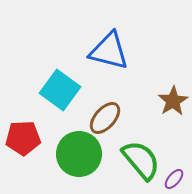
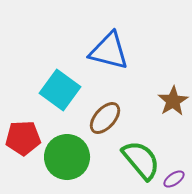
green circle: moved 12 px left, 3 px down
purple ellipse: rotated 15 degrees clockwise
